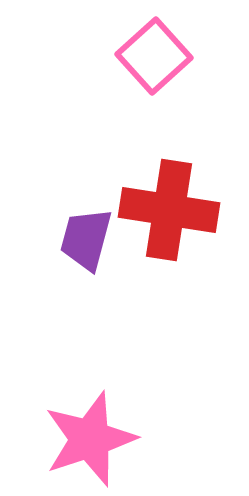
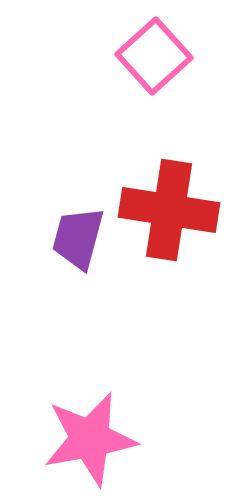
purple trapezoid: moved 8 px left, 1 px up
pink star: rotated 8 degrees clockwise
